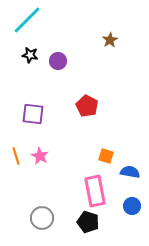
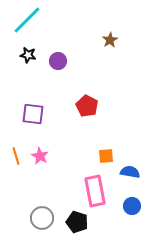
black star: moved 2 px left
orange square: rotated 21 degrees counterclockwise
black pentagon: moved 11 px left
